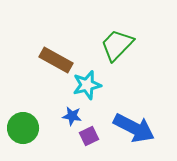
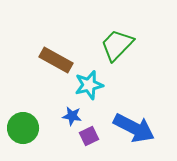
cyan star: moved 2 px right
